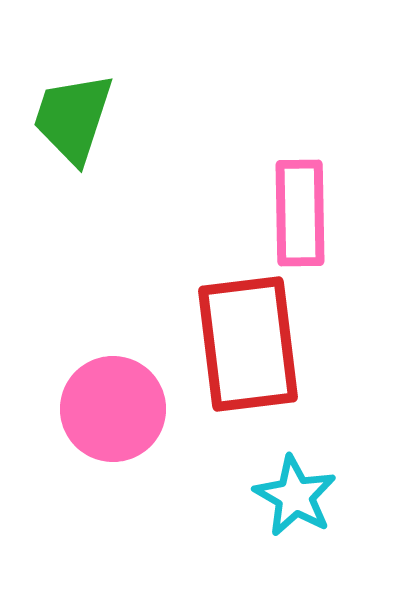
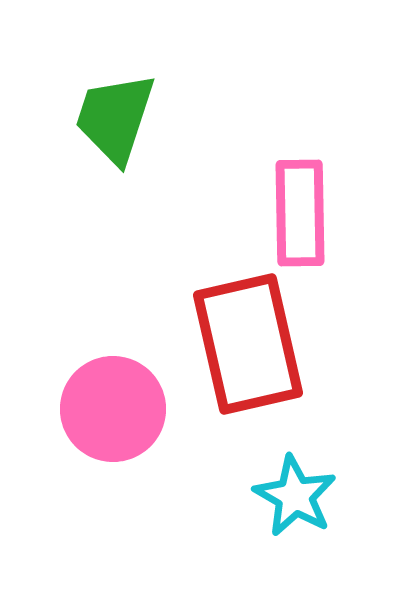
green trapezoid: moved 42 px right
red rectangle: rotated 6 degrees counterclockwise
